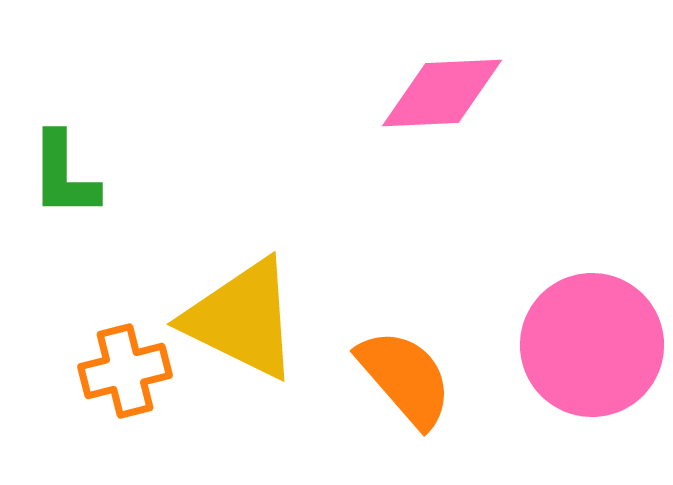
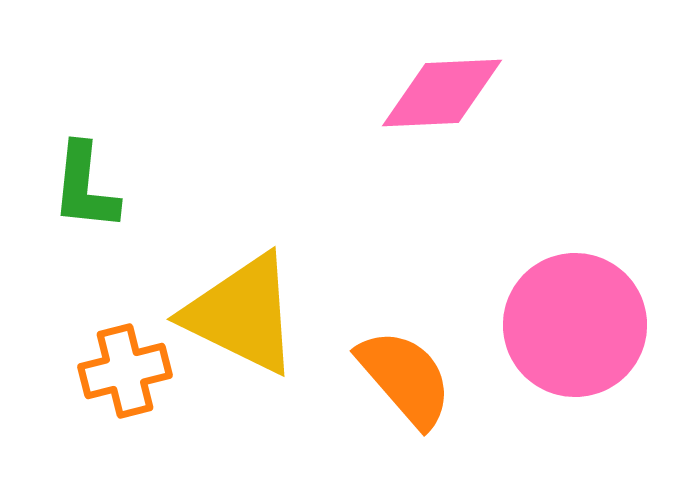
green L-shape: moved 21 px right, 12 px down; rotated 6 degrees clockwise
yellow triangle: moved 5 px up
pink circle: moved 17 px left, 20 px up
